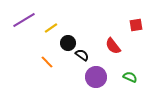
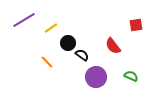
green semicircle: moved 1 px right, 1 px up
